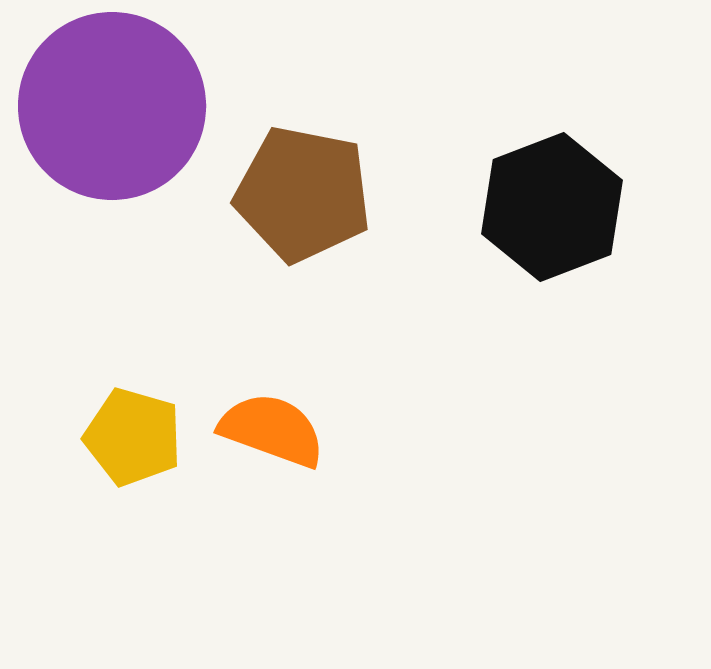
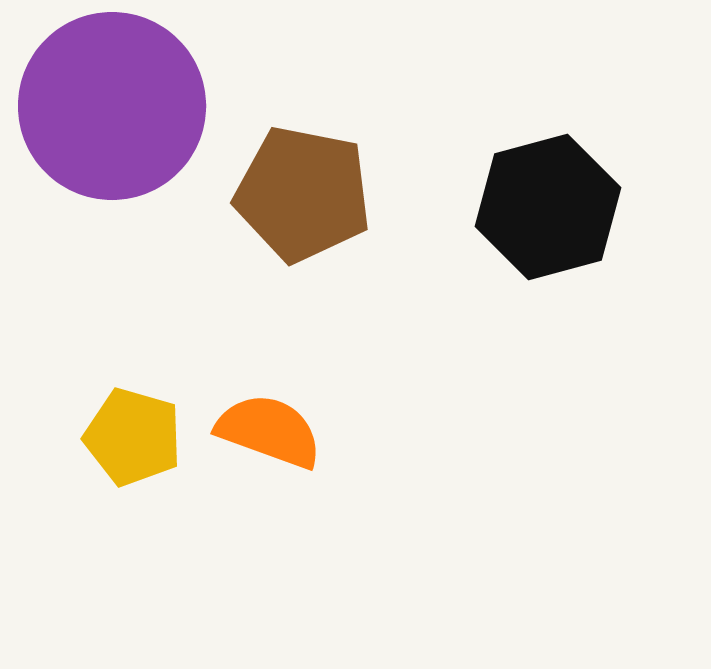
black hexagon: moved 4 px left; rotated 6 degrees clockwise
orange semicircle: moved 3 px left, 1 px down
